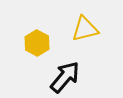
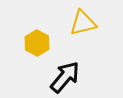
yellow triangle: moved 2 px left, 6 px up
